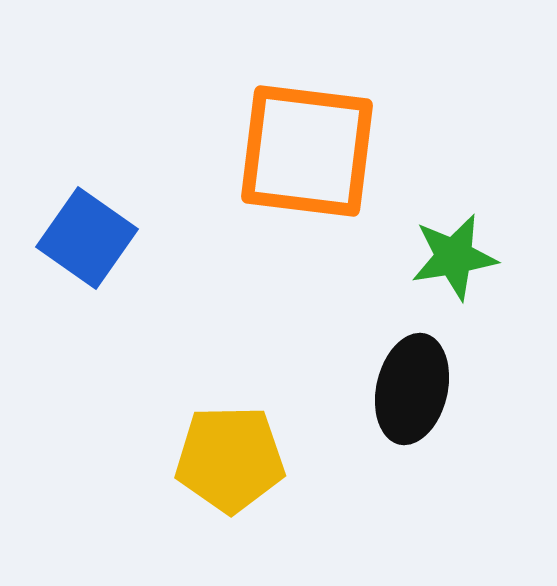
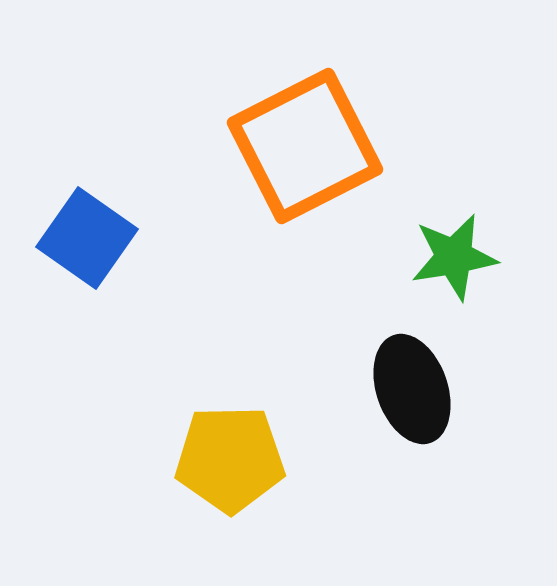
orange square: moved 2 px left, 5 px up; rotated 34 degrees counterclockwise
black ellipse: rotated 32 degrees counterclockwise
